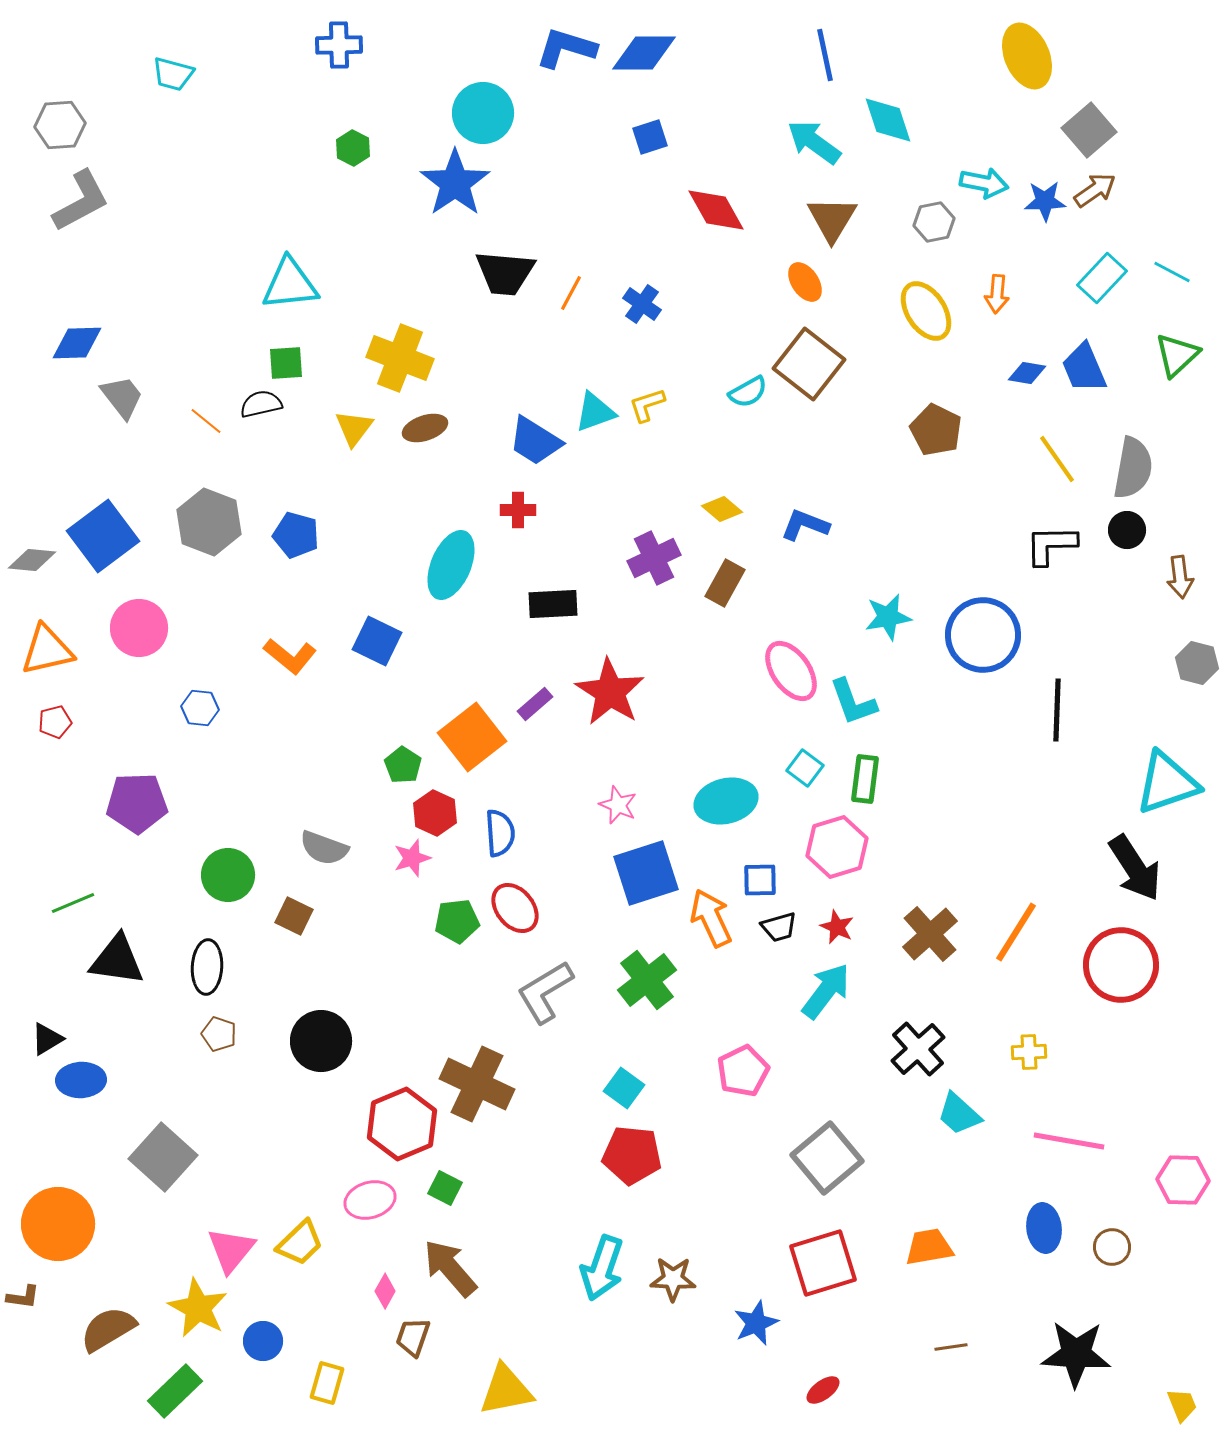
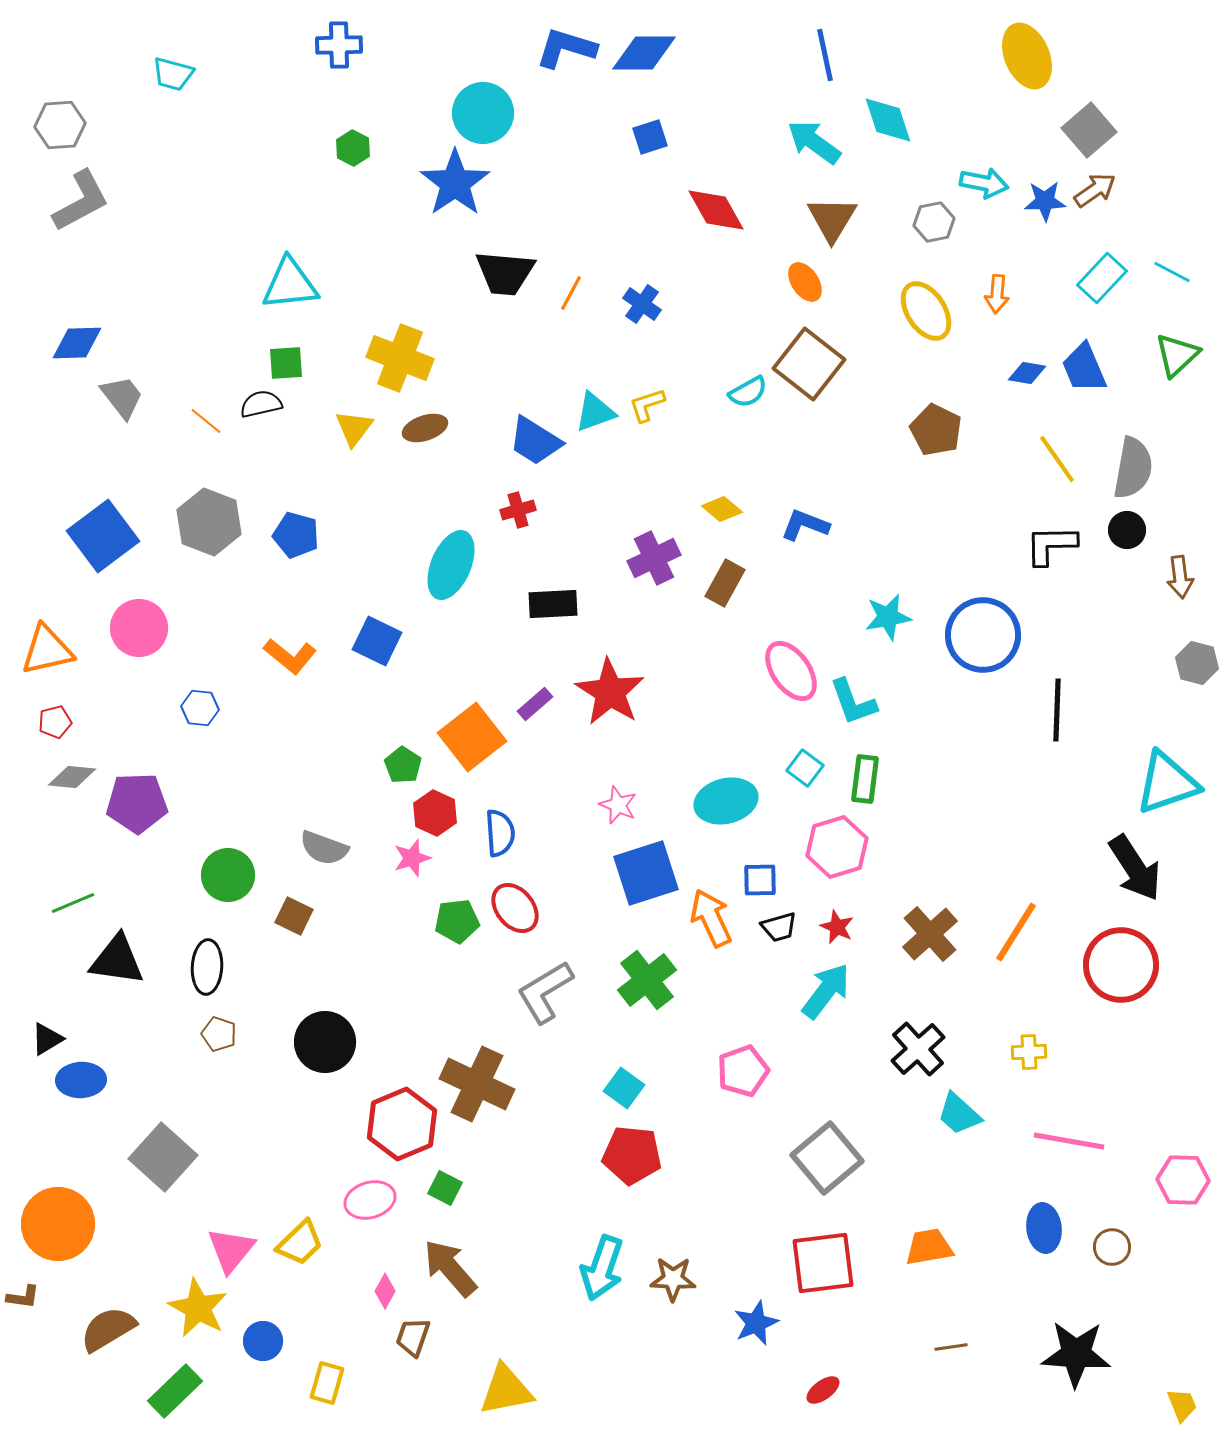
red cross at (518, 510): rotated 16 degrees counterclockwise
gray diamond at (32, 560): moved 40 px right, 217 px down
black circle at (321, 1041): moved 4 px right, 1 px down
pink pentagon at (743, 1071): rotated 6 degrees clockwise
red square at (823, 1263): rotated 10 degrees clockwise
